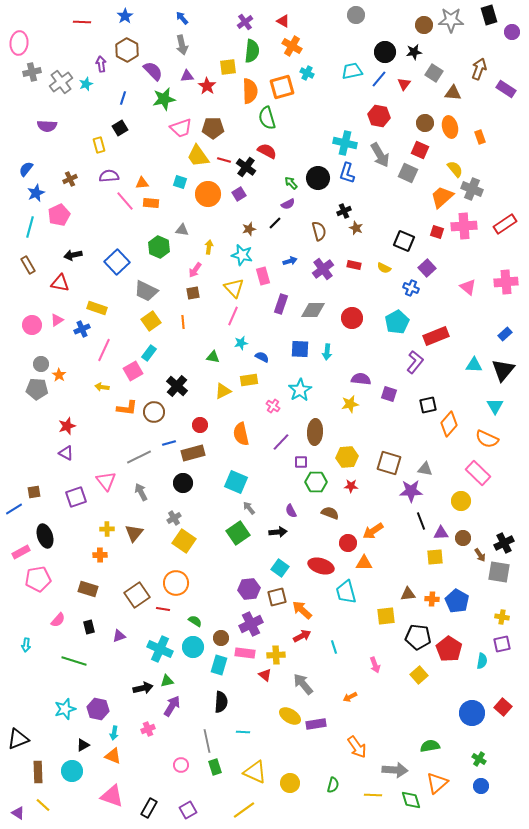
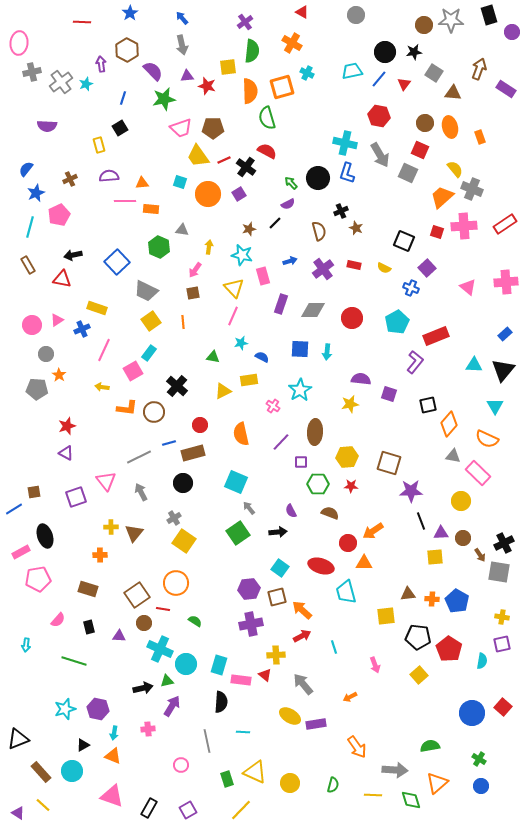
blue star at (125, 16): moved 5 px right, 3 px up
red triangle at (283, 21): moved 19 px right, 9 px up
orange cross at (292, 46): moved 3 px up
red star at (207, 86): rotated 18 degrees counterclockwise
red line at (224, 160): rotated 40 degrees counterclockwise
pink line at (125, 201): rotated 50 degrees counterclockwise
orange rectangle at (151, 203): moved 6 px down
black cross at (344, 211): moved 3 px left
red triangle at (60, 283): moved 2 px right, 4 px up
gray circle at (41, 364): moved 5 px right, 10 px up
gray triangle at (425, 469): moved 28 px right, 13 px up
green hexagon at (316, 482): moved 2 px right, 2 px down
yellow cross at (107, 529): moved 4 px right, 2 px up
purple cross at (251, 624): rotated 15 degrees clockwise
purple triangle at (119, 636): rotated 24 degrees clockwise
brown circle at (221, 638): moved 77 px left, 15 px up
cyan circle at (193, 647): moved 7 px left, 17 px down
pink rectangle at (245, 653): moved 4 px left, 27 px down
pink cross at (148, 729): rotated 16 degrees clockwise
green rectangle at (215, 767): moved 12 px right, 12 px down
brown rectangle at (38, 772): moved 3 px right; rotated 40 degrees counterclockwise
yellow line at (244, 810): moved 3 px left; rotated 10 degrees counterclockwise
